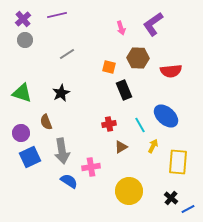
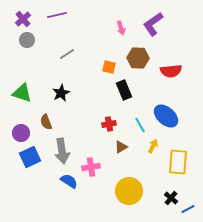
gray circle: moved 2 px right
